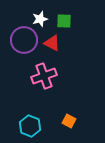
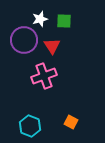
red triangle: moved 3 px down; rotated 30 degrees clockwise
orange square: moved 2 px right, 1 px down
